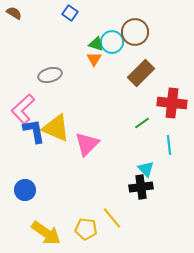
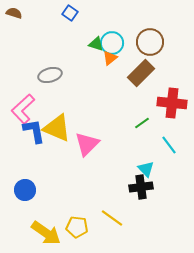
brown semicircle: rotated 14 degrees counterclockwise
brown circle: moved 15 px right, 10 px down
cyan circle: moved 1 px down
orange triangle: moved 16 px right, 1 px up; rotated 21 degrees clockwise
yellow triangle: moved 1 px right
cyan line: rotated 30 degrees counterclockwise
yellow line: rotated 15 degrees counterclockwise
yellow pentagon: moved 9 px left, 2 px up
